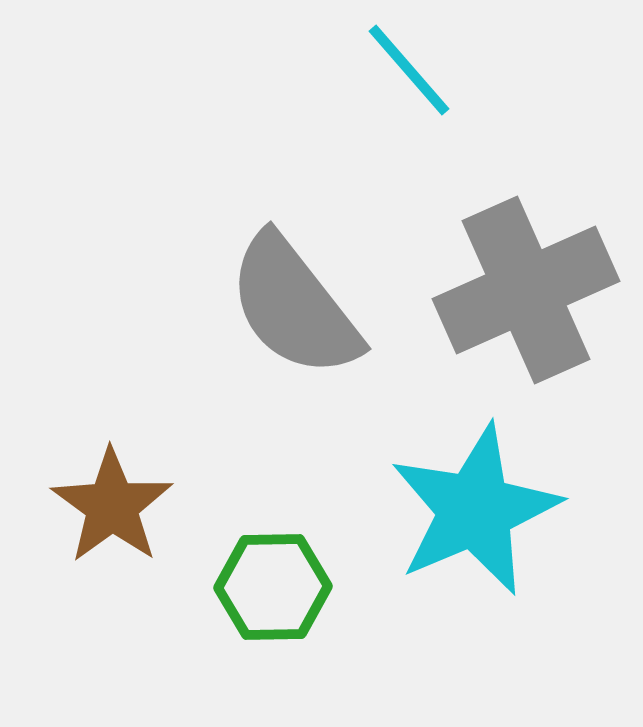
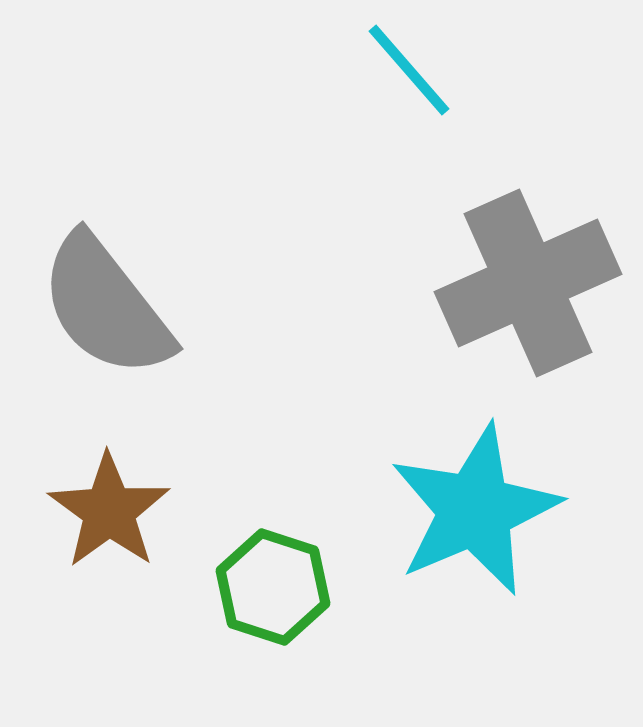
gray cross: moved 2 px right, 7 px up
gray semicircle: moved 188 px left
brown star: moved 3 px left, 5 px down
green hexagon: rotated 19 degrees clockwise
